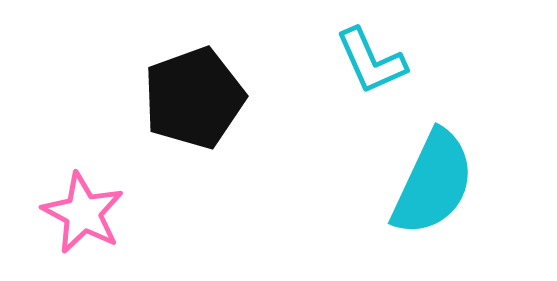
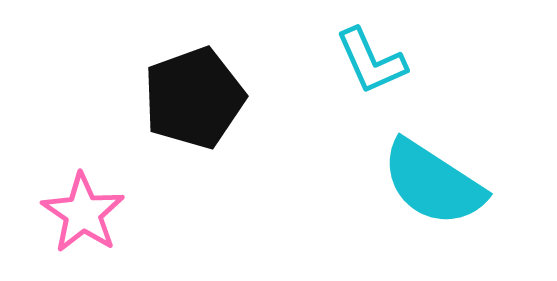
cyan semicircle: rotated 98 degrees clockwise
pink star: rotated 6 degrees clockwise
